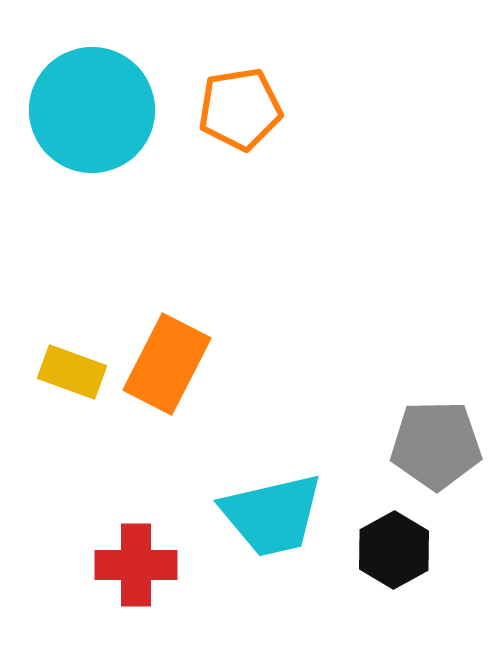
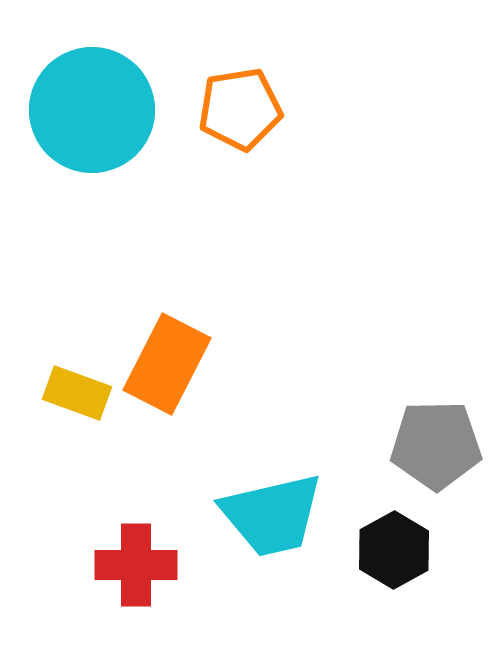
yellow rectangle: moved 5 px right, 21 px down
